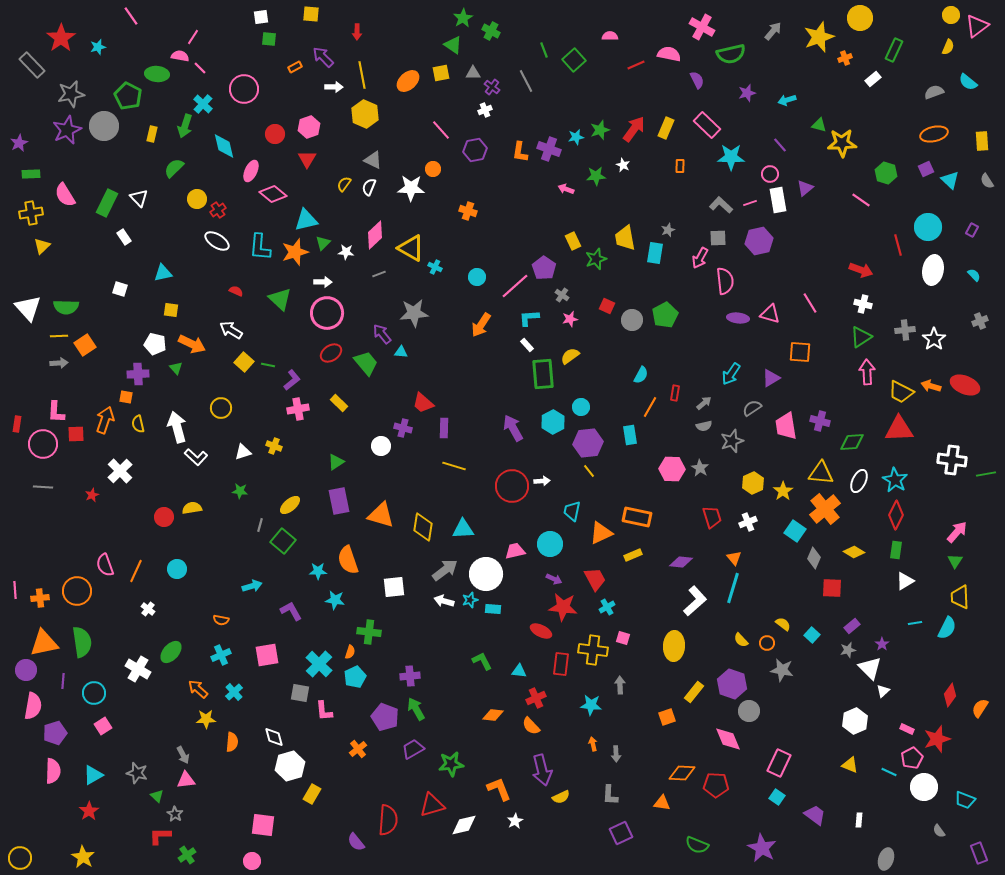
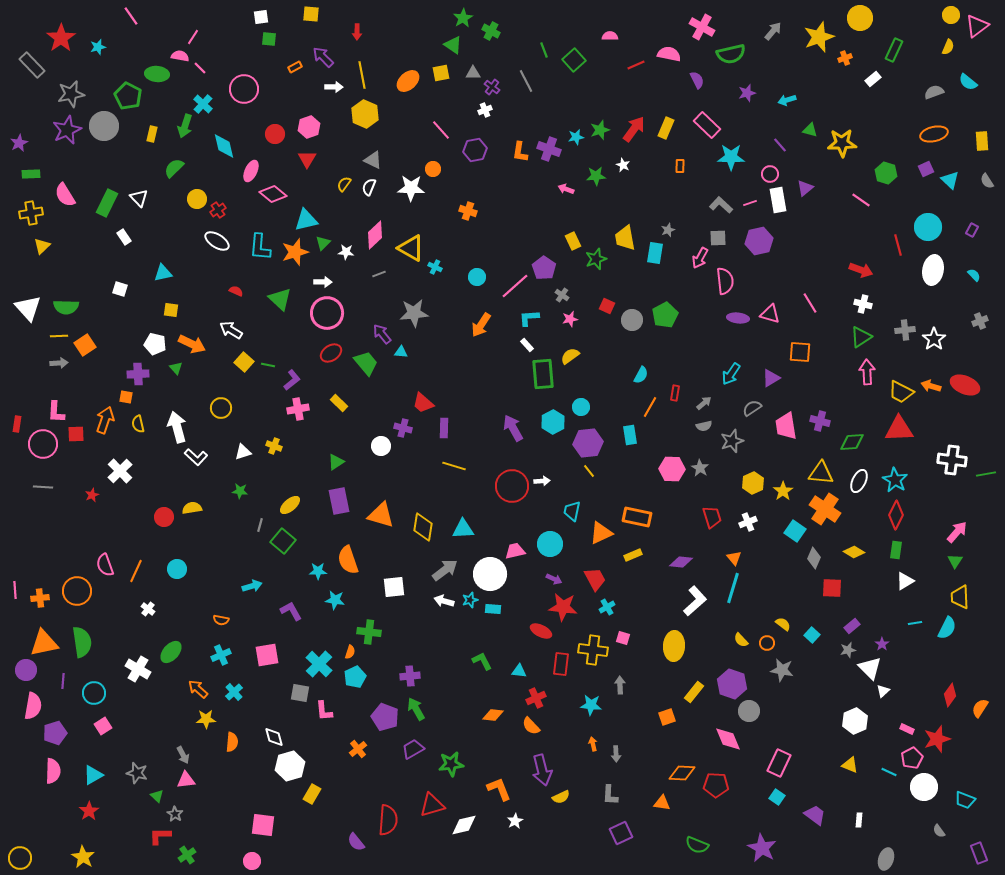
green triangle at (819, 125): moved 9 px left, 5 px down
orange cross at (825, 509): rotated 16 degrees counterclockwise
white circle at (486, 574): moved 4 px right
